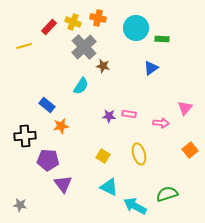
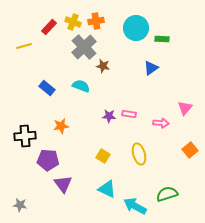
orange cross: moved 2 px left, 3 px down; rotated 21 degrees counterclockwise
cyan semicircle: rotated 102 degrees counterclockwise
blue rectangle: moved 17 px up
cyan triangle: moved 2 px left, 2 px down
